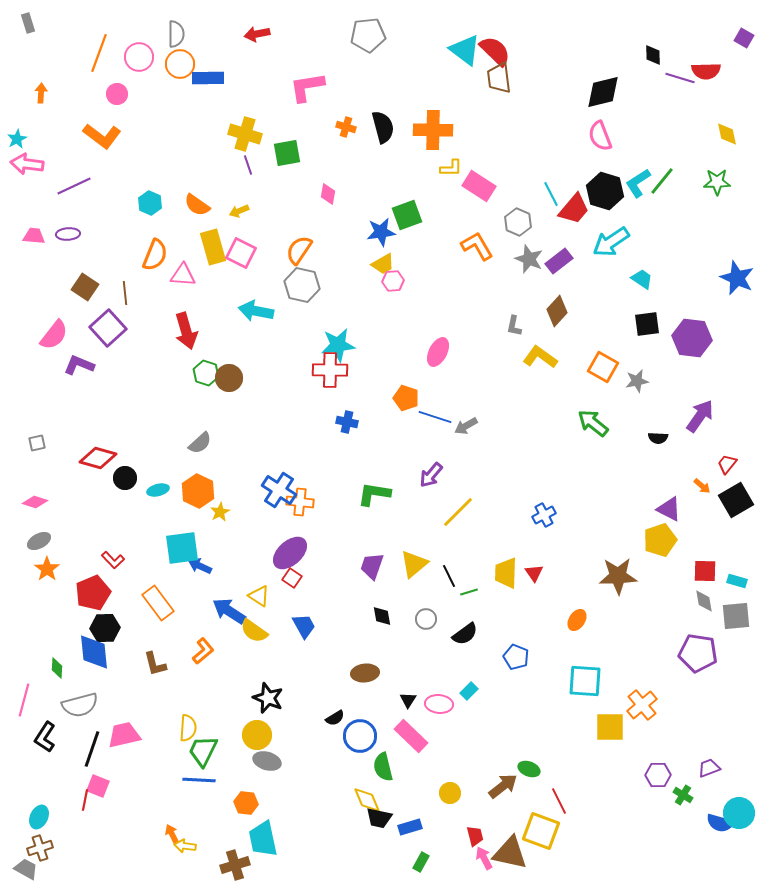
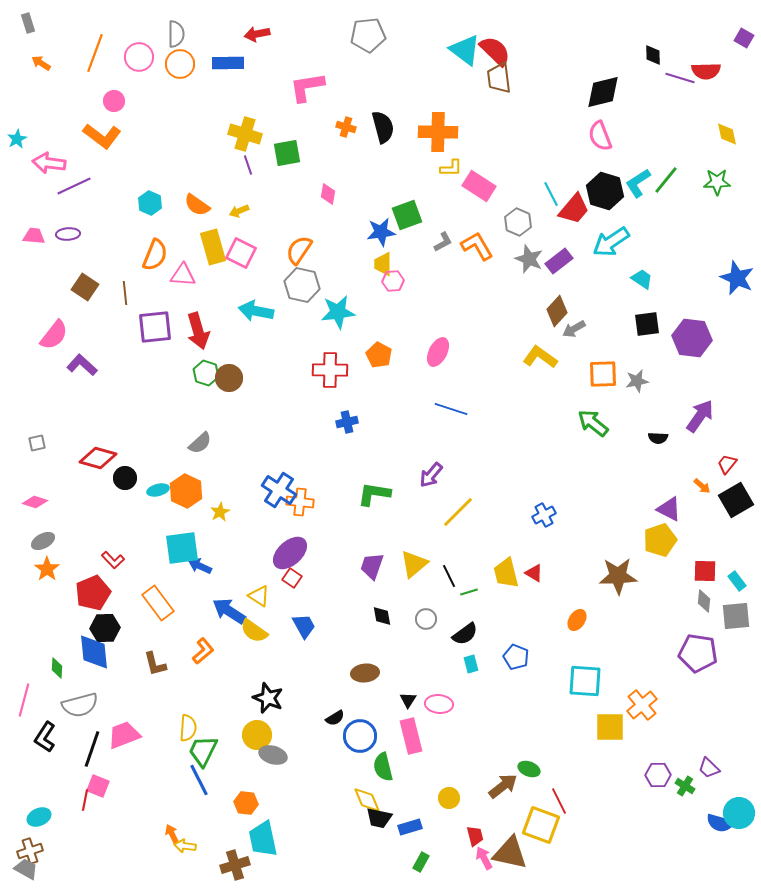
orange line at (99, 53): moved 4 px left
blue rectangle at (208, 78): moved 20 px right, 15 px up
orange arrow at (41, 93): moved 30 px up; rotated 60 degrees counterclockwise
pink circle at (117, 94): moved 3 px left, 7 px down
orange cross at (433, 130): moved 5 px right, 2 px down
pink arrow at (27, 164): moved 22 px right, 1 px up
green line at (662, 181): moved 4 px right, 1 px up
yellow trapezoid at (383, 264): rotated 120 degrees clockwise
gray L-shape at (514, 326): moved 71 px left, 84 px up; rotated 130 degrees counterclockwise
purple square at (108, 328): moved 47 px right, 1 px up; rotated 36 degrees clockwise
red arrow at (186, 331): moved 12 px right
cyan star at (338, 345): moved 33 px up
purple L-shape at (79, 365): moved 3 px right; rotated 20 degrees clockwise
orange square at (603, 367): moved 7 px down; rotated 32 degrees counterclockwise
orange pentagon at (406, 398): moved 27 px left, 43 px up; rotated 10 degrees clockwise
blue line at (435, 417): moved 16 px right, 8 px up
blue cross at (347, 422): rotated 25 degrees counterclockwise
gray arrow at (466, 426): moved 108 px right, 97 px up
orange hexagon at (198, 491): moved 12 px left
gray ellipse at (39, 541): moved 4 px right
yellow trapezoid at (506, 573): rotated 16 degrees counterclockwise
red triangle at (534, 573): rotated 24 degrees counterclockwise
cyan rectangle at (737, 581): rotated 36 degrees clockwise
gray diamond at (704, 601): rotated 15 degrees clockwise
cyan rectangle at (469, 691): moved 2 px right, 27 px up; rotated 60 degrees counterclockwise
pink trapezoid at (124, 735): rotated 8 degrees counterclockwise
pink rectangle at (411, 736): rotated 32 degrees clockwise
gray ellipse at (267, 761): moved 6 px right, 6 px up
purple trapezoid at (709, 768): rotated 115 degrees counterclockwise
blue line at (199, 780): rotated 60 degrees clockwise
yellow circle at (450, 793): moved 1 px left, 5 px down
green cross at (683, 795): moved 2 px right, 9 px up
cyan ellipse at (39, 817): rotated 40 degrees clockwise
yellow square at (541, 831): moved 6 px up
brown cross at (40, 848): moved 10 px left, 3 px down
